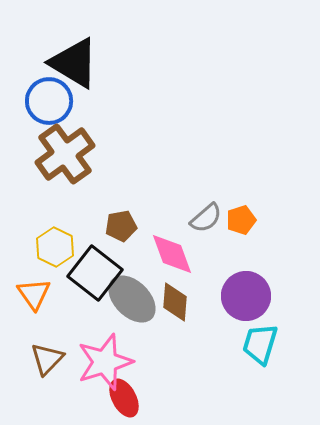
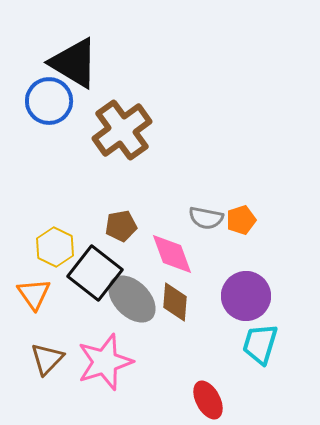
brown cross: moved 57 px right, 24 px up
gray semicircle: rotated 52 degrees clockwise
red ellipse: moved 84 px right, 2 px down
